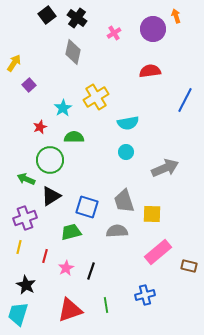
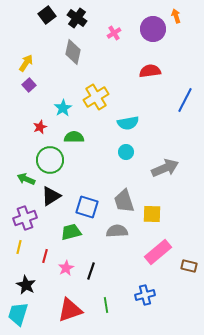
yellow arrow: moved 12 px right
